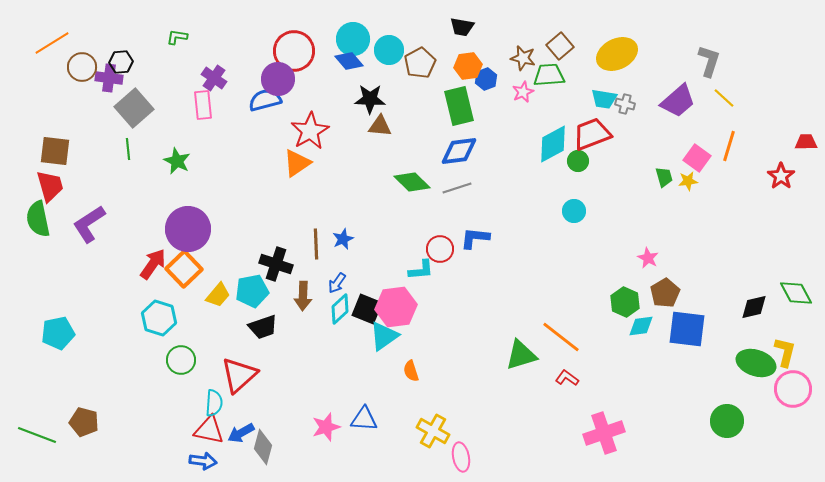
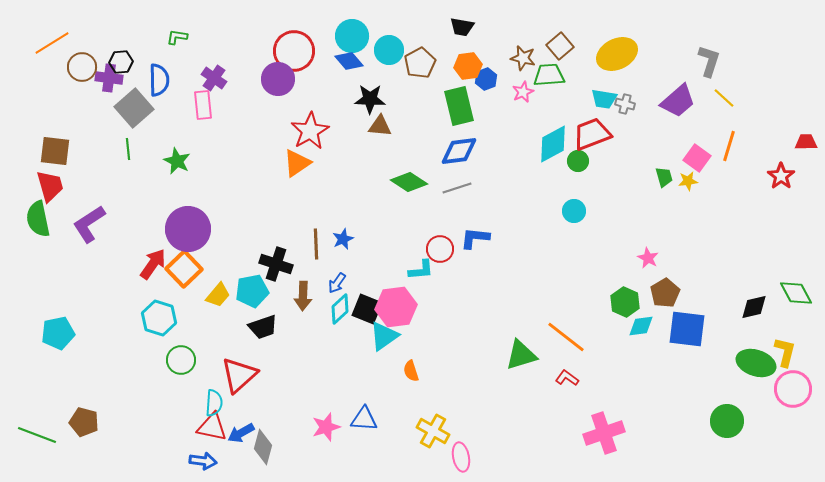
cyan circle at (353, 39): moved 1 px left, 3 px up
blue semicircle at (265, 100): moved 106 px left, 20 px up; rotated 104 degrees clockwise
green diamond at (412, 182): moved 3 px left; rotated 12 degrees counterclockwise
orange line at (561, 337): moved 5 px right
red triangle at (209, 430): moved 3 px right, 3 px up
